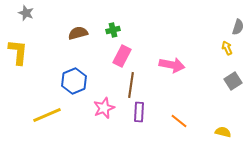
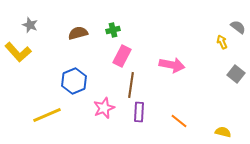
gray star: moved 4 px right, 12 px down
gray semicircle: rotated 70 degrees counterclockwise
yellow arrow: moved 5 px left, 6 px up
yellow L-shape: rotated 132 degrees clockwise
gray square: moved 3 px right, 7 px up; rotated 18 degrees counterclockwise
